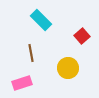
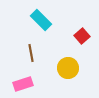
pink rectangle: moved 1 px right, 1 px down
